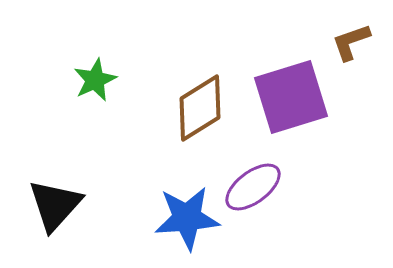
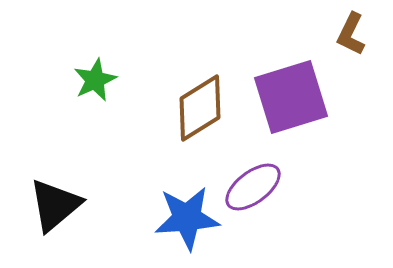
brown L-shape: moved 8 px up; rotated 45 degrees counterclockwise
black triangle: rotated 8 degrees clockwise
